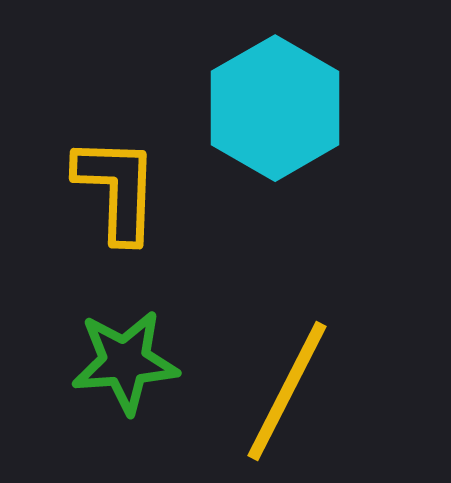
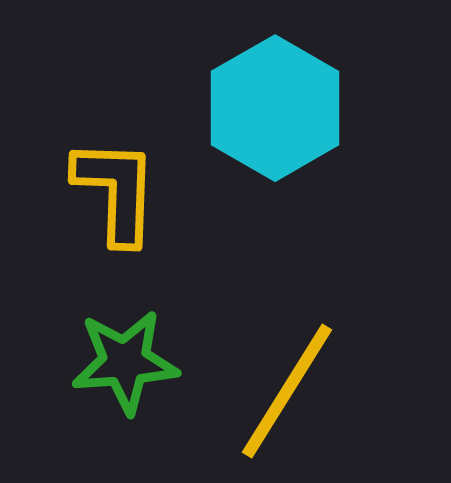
yellow L-shape: moved 1 px left, 2 px down
yellow line: rotated 5 degrees clockwise
